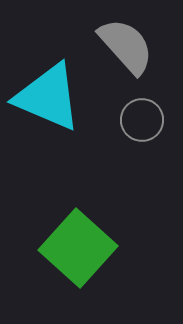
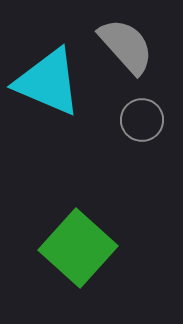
cyan triangle: moved 15 px up
